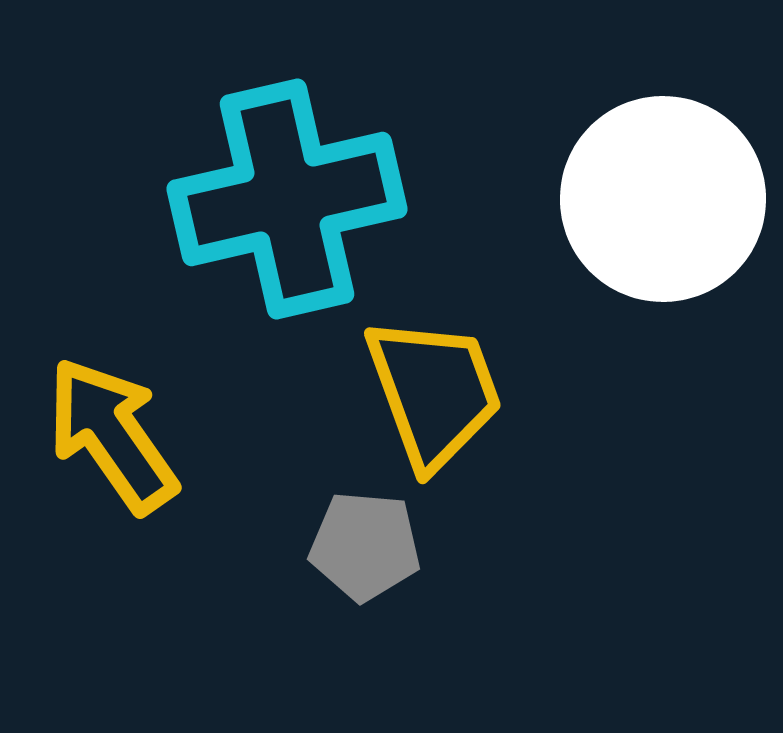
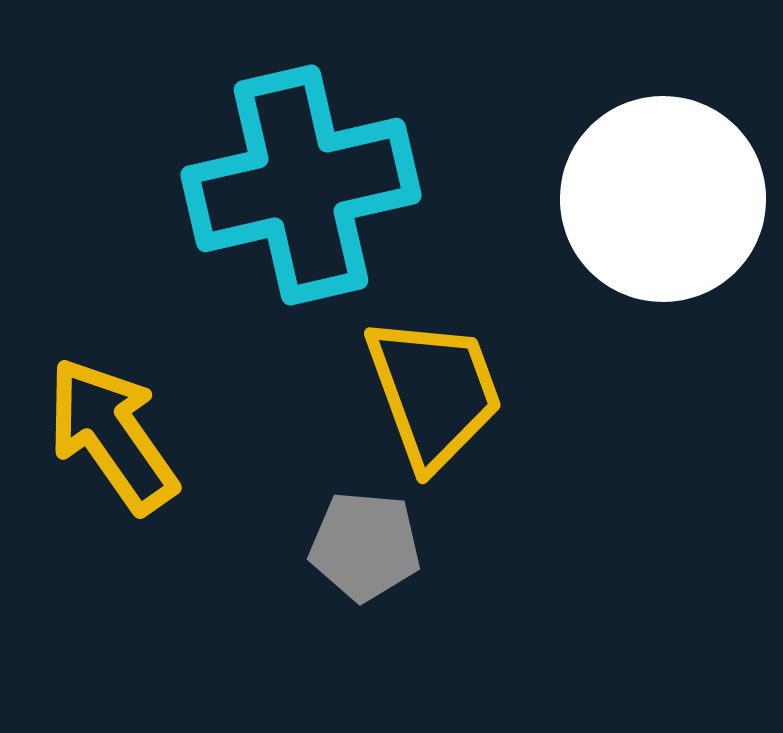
cyan cross: moved 14 px right, 14 px up
